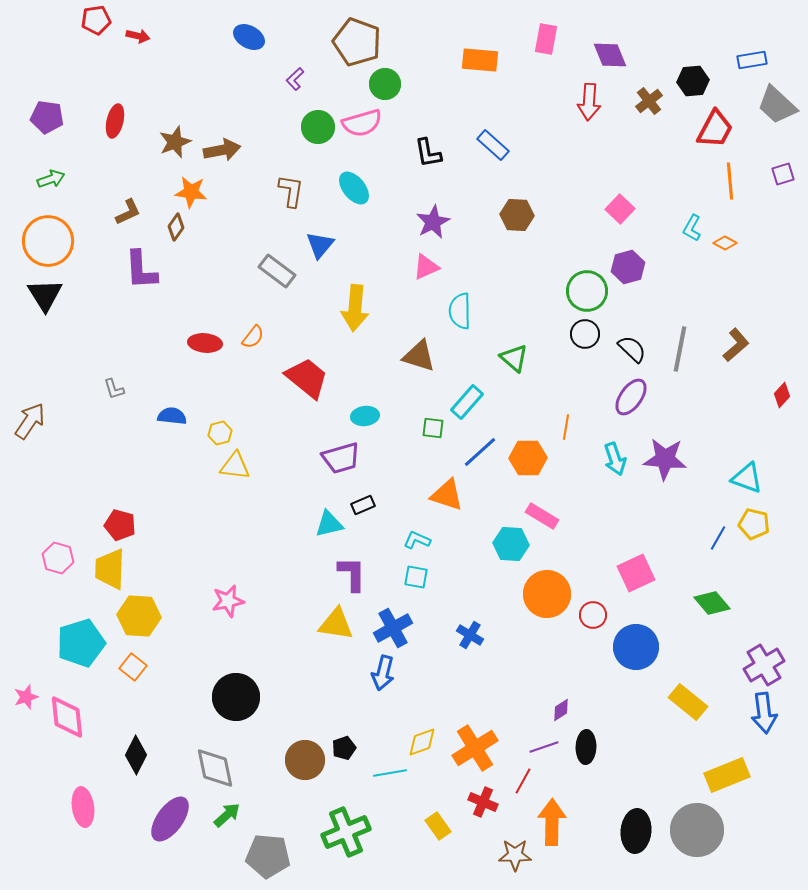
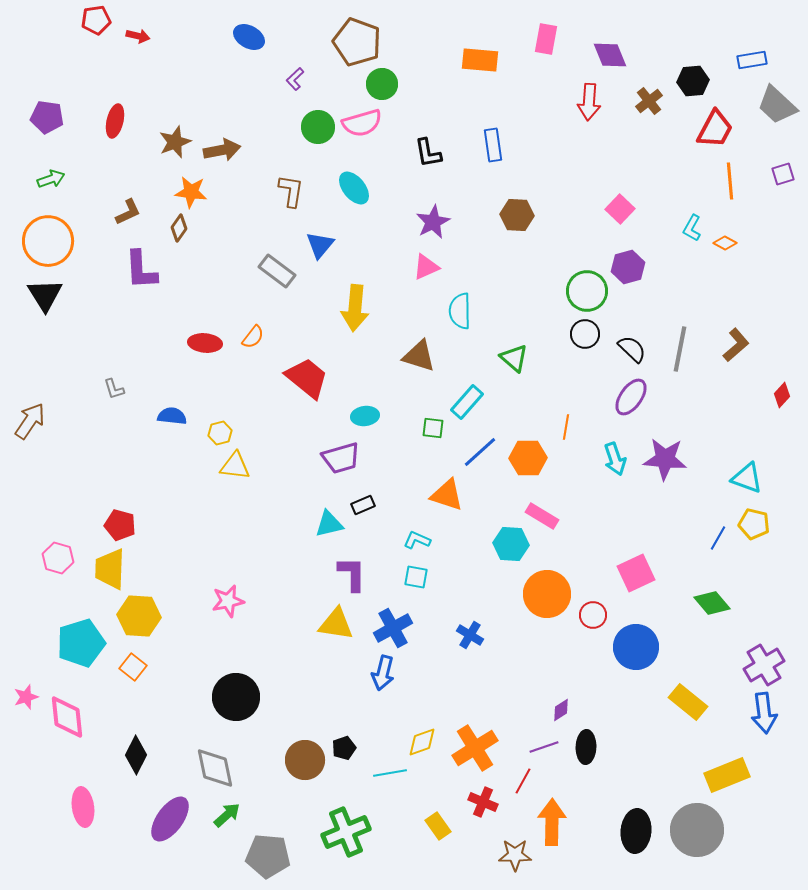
green circle at (385, 84): moved 3 px left
blue rectangle at (493, 145): rotated 40 degrees clockwise
brown diamond at (176, 227): moved 3 px right, 1 px down
